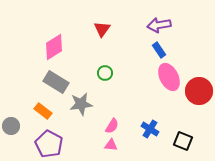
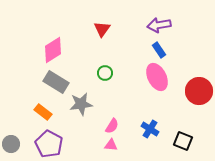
pink diamond: moved 1 px left, 3 px down
pink ellipse: moved 12 px left
orange rectangle: moved 1 px down
gray circle: moved 18 px down
